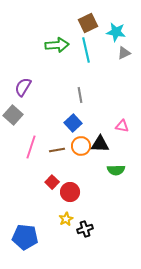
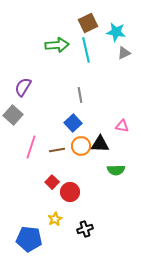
yellow star: moved 11 px left
blue pentagon: moved 4 px right, 2 px down
